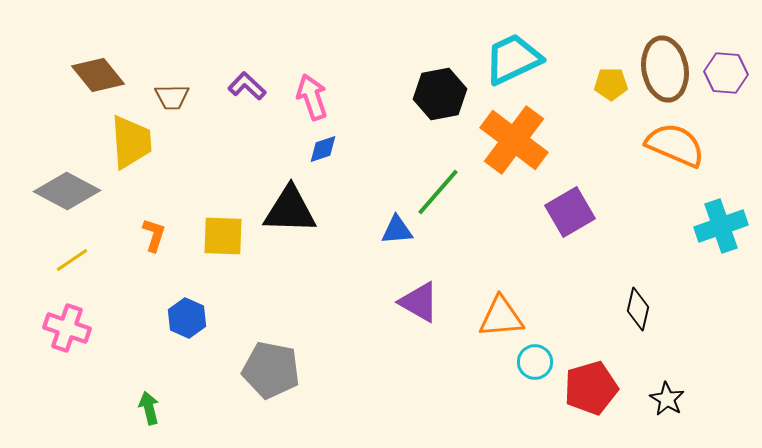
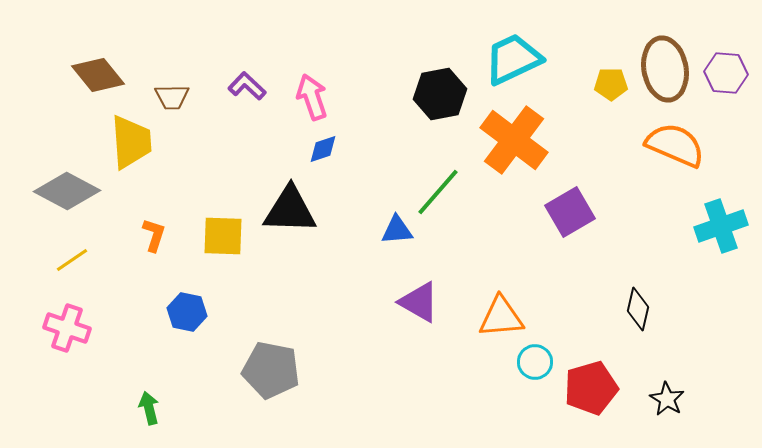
blue hexagon: moved 6 px up; rotated 12 degrees counterclockwise
